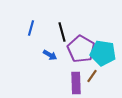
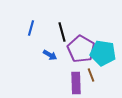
brown line: moved 1 px left, 1 px up; rotated 56 degrees counterclockwise
